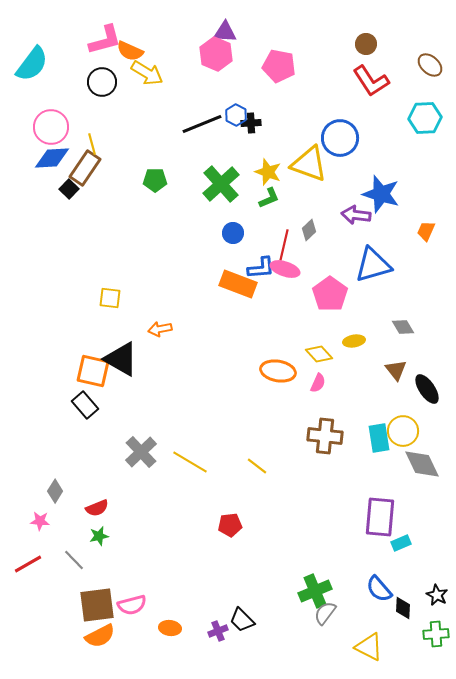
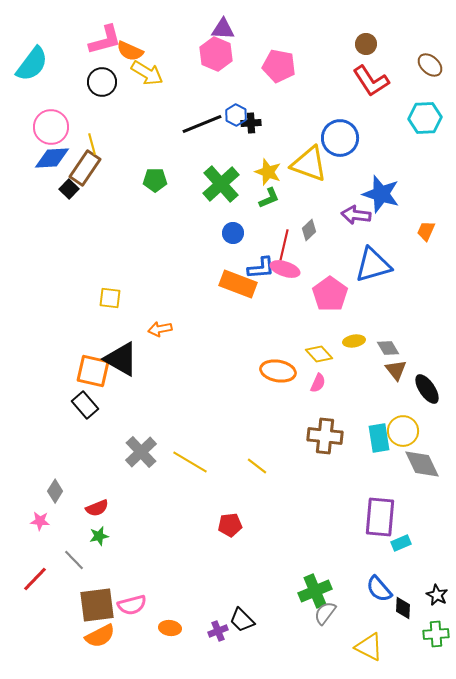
purple triangle at (225, 32): moved 2 px left, 3 px up
gray diamond at (403, 327): moved 15 px left, 21 px down
red line at (28, 564): moved 7 px right, 15 px down; rotated 16 degrees counterclockwise
